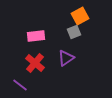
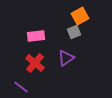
purple line: moved 1 px right, 2 px down
